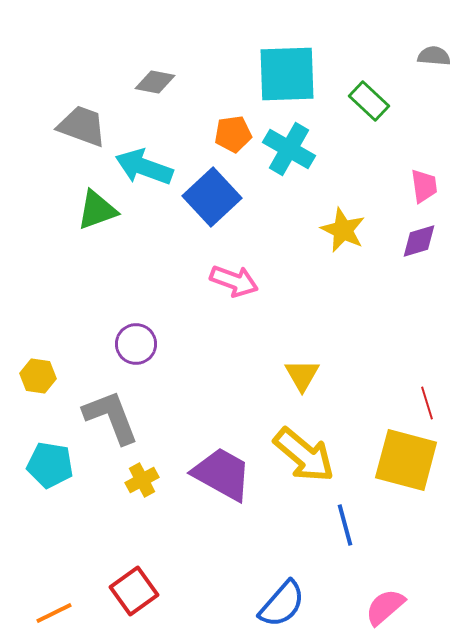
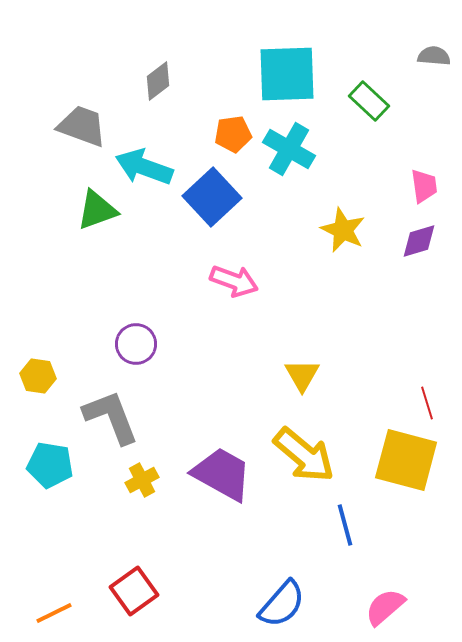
gray diamond: moved 3 px right, 1 px up; rotated 48 degrees counterclockwise
